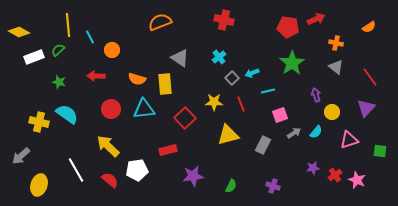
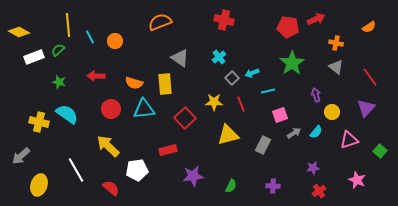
orange circle at (112, 50): moved 3 px right, 9 px up
orange semicircle at (137, 79): moved 3 px left, 4 px down
green square at (380, 151): rotated 32 degrees clockwise
red cross at (335, 175): moved 16 px left, 16 px down
red semicircle at (110, 180): moved 1 px right, 8 px down
purple cross at (273, 186): rotated 16 degrees counterclockwise
